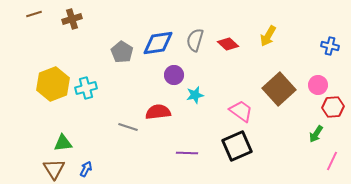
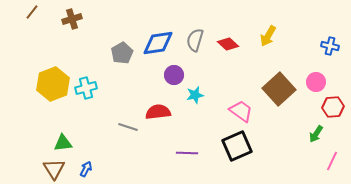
brown line: moved 2 px left, 2 px up; rotated 35 degrees counterclockwise
gray pentagon: moved 1 px down; rotated 10 degrees clockwise
pink circle: moved 2 px left, 3 px up
